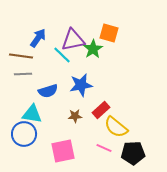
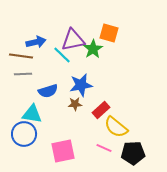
blue arrow: moved 2 px left, 4 px down; rotated 42 degrees clockwise
brown star: moved 12 px up
